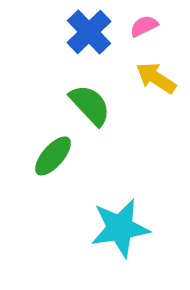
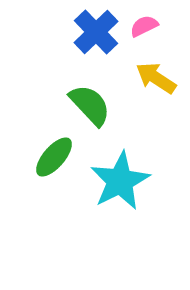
blue cross: moved 7 px right
green ellipse: moved 1 px right, 1 px down
cyan star: moved 47 px up; rotated 18 degrees counterclockwise
